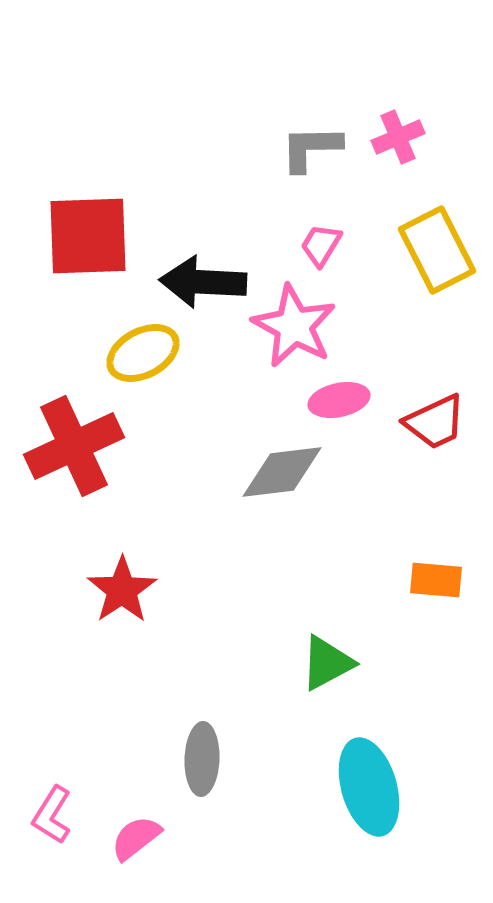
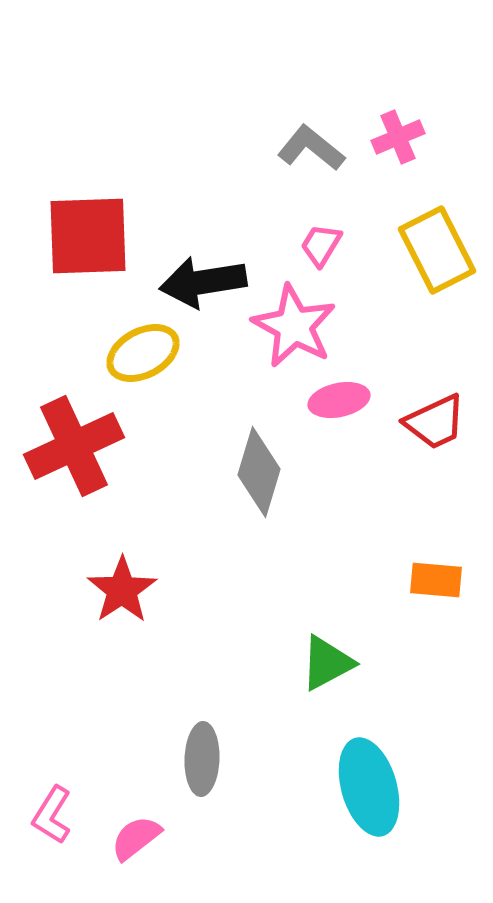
gray L-shape: rotated 40 degrees clockwise
black arrow: rotated 12 degrees counterclockwise
gray diamond: moved 23 px left; rotated 66 degrees counterclockwise
